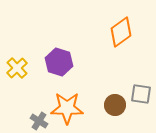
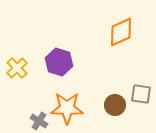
orange diamond: rotated 12 degrees clockwise
